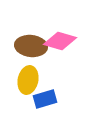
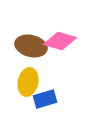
brown ellipse: rotated 8 degrees clockwise
yellow ellipse: moved 2 px down
